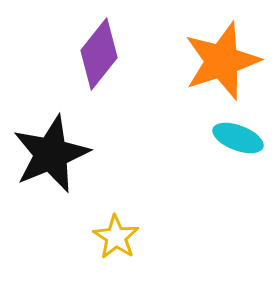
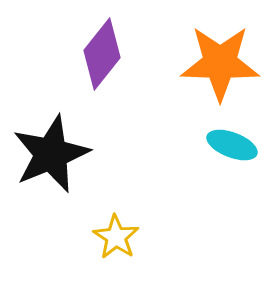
purple diamond: moved 3 px right
orange star: moved 2 px left, 2 px down; rotated 20 degrees clockwise
cyan ellipse: moved 6 px left, 7 px down
